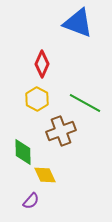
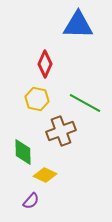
blue triangle: moved 2 px down; rotated 20 degrees counterclockwise
red diamond: moved 3 px right
yellow hexagon: rotated 15 degrees counterclockwise
yellow diamond: rotated 40 degrees counterclockwise
